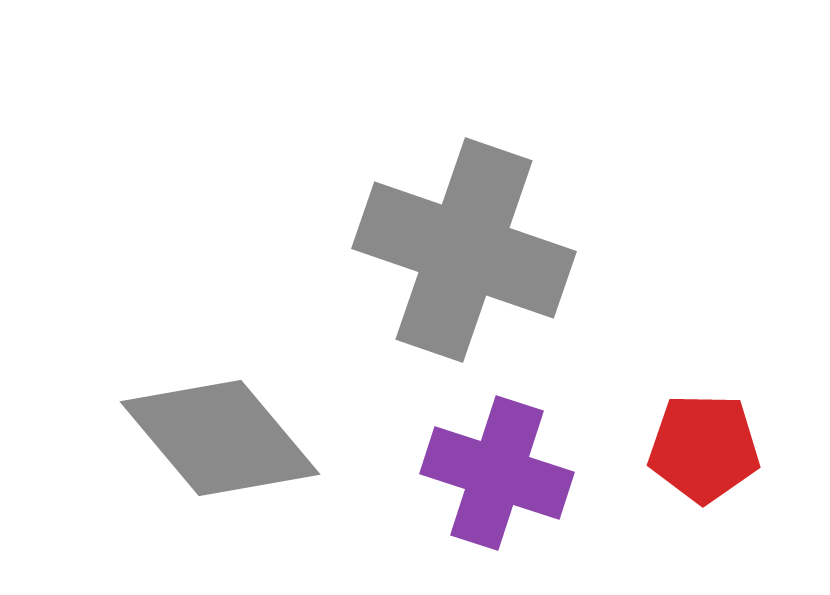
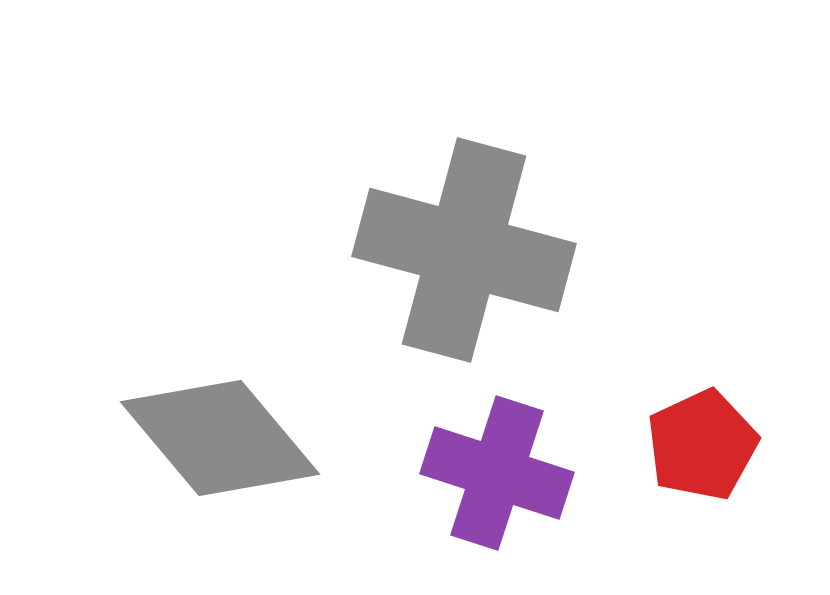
gray cross: rotated 4 degrees counterclockwise
red pentagon: moved 2 px left, 3 px up; rotated 26 degrees counterclockwise
